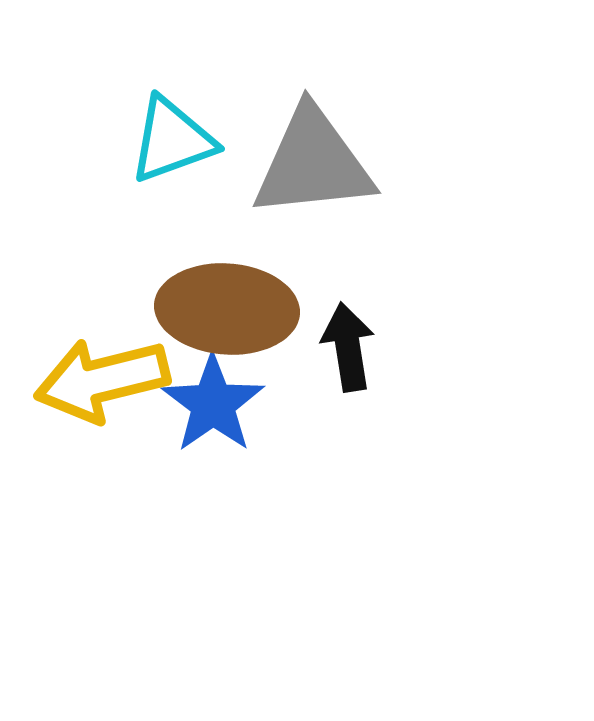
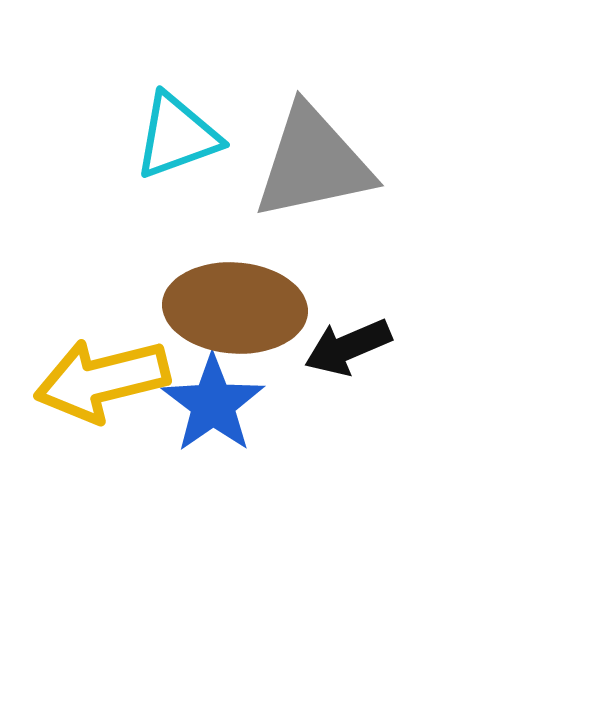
cyan triangle: moved 5 px right, 4 px up
gray triangle: rotated 6 degrees counterclockwise
brown ellipse: moved 8 px right, 1 px up
black arrow: rotated 104 degrees counterclockwise
